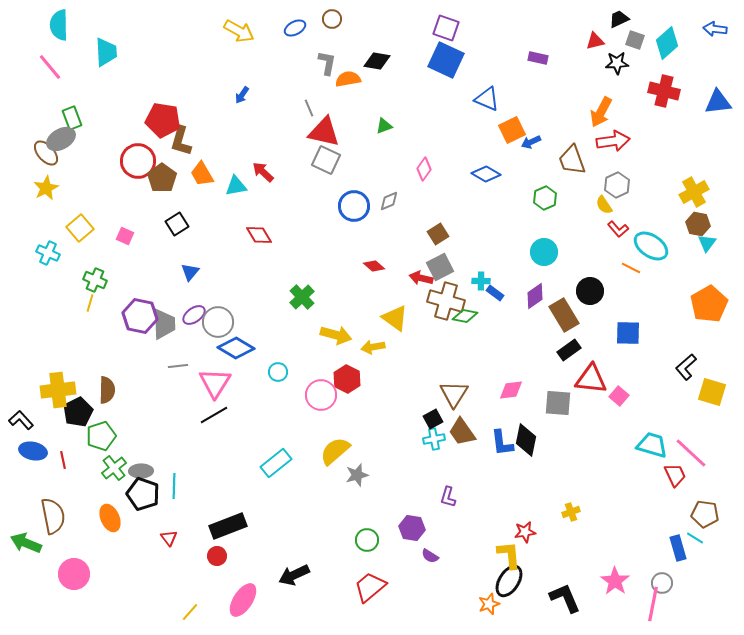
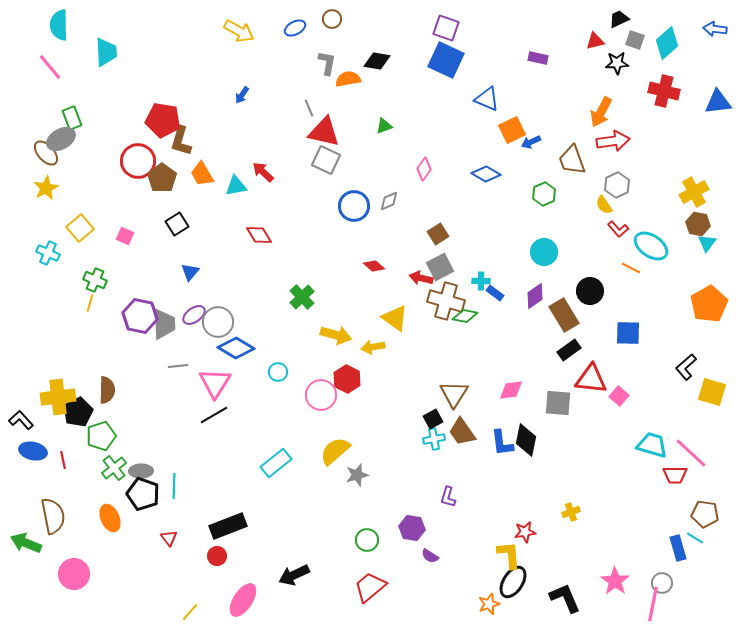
green hexagon at (545, 198): moved 1 px left, 4 px up
yellow cross at (58, 390): moved 7 px down
red trapezoid at (675, 475): rotated 115 degrees clockwise
black ellipse at (509, 581): moved 4 px right, 1 px down
